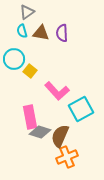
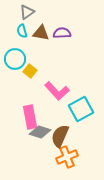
purple semicircle: rotated 90 degrees clockwise
cyan circle: moved 1 px right
